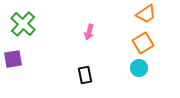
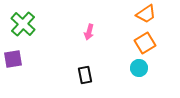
orange square: moved 2 px right
